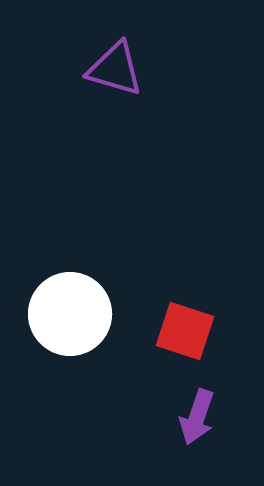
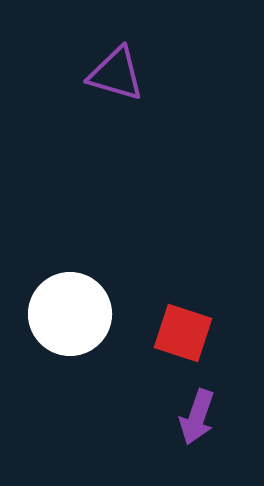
purple triangle: moved 1 px right, 5 px down
red square: moved 2 px left, 2 px down
